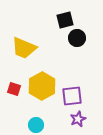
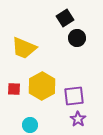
black square: moved 2 px up; rotated 18 degrees counterclockwise
red square: rotated 16 degrees counterclockwise
purple square: moved 2 px right
purple star: rotated 14 degrees counterclockwise
cyan circle: moved 6 px left
